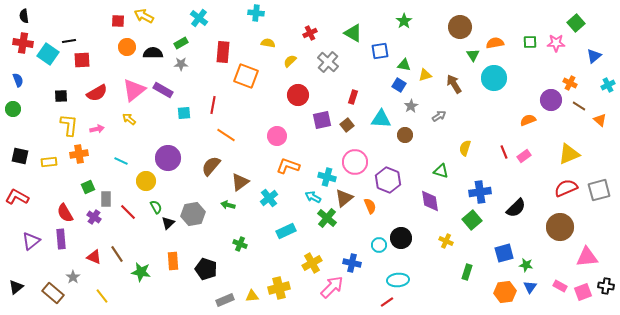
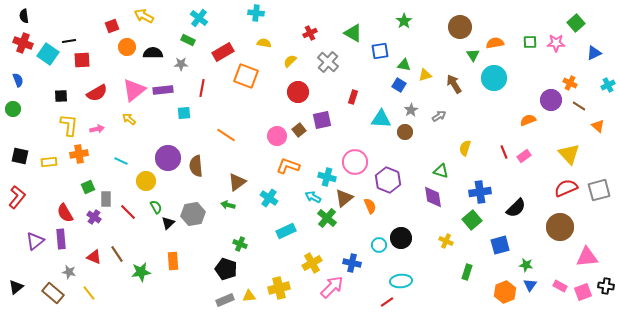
red square at (118, 21): moved 6 px left, 5 px down; rotated 24 degrees counterclockwise
red cross at (23, 43): rotated 12 degrees clockwise
green rectangle at (181, 43): moved 7 px right, 3 px up; rotated 56 degrees clockwise
yellow semicircle at (268, 43): moved 4 px left
red rectangle at (223, 52): rotated 55 degrees clockwise
blue triangle at (594, 56): moved 3 px up; rotated 14 degrees clockwise
purple rectangle at (163, 90): rotated 36 degrees counterclockwise
red circle at (298, 95): moved 3 px up
red line at (213, 105): moved 11 px left, 17 px up
gray star at (411, 106): moved 4 px down
orange triangle at (600, 120): moved 2 px left, 6 px down
brown square at (347, 125): moved 48 px left, 5 px down
brown circle at (405, 135): moved 3 px up
yellow triangle at (569, 154): rotated 50 degrees counterclockwise
brown semicircle at (211, 166): moved 15 px left; rotated 45 degrees counterclockwise
brown triangle at (240, 182): moved 3 px left
red L-shape at (17, 197): rotated 100 degrees clockwise
cyan cross at (269, 198): rotated 18 degrees counterclockwise
purple diamond at (430, 201): moved 3 px right, 4 px up
purple triangle at (31, 241): moved 4 px right
blue square at (504, 253): moved 4 px left, 8 px up
black pentagon at (206, 269): moved 20 px right
green star at (141, 272): rotated 18 degrees counterclockwise
gray star at (73, 277): moved 4 px left, 5 px up; rotated 24 degrees counterclockwise
cyan ellipse at (398, 280): moved 3 px right, 1 px down
blue triangle at (530, 287): moved 2 px up
orange hexagon at (505, 292): rotated 15 degrees counterclockwise
yellow line at (102, 296): moved 13 px left, 3 px up
yellow triangle at (252, 296): moved 3 px left
